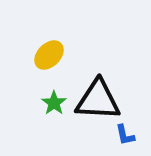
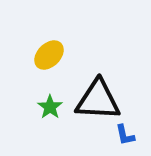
green star: moved 4 px left, 4 px down
